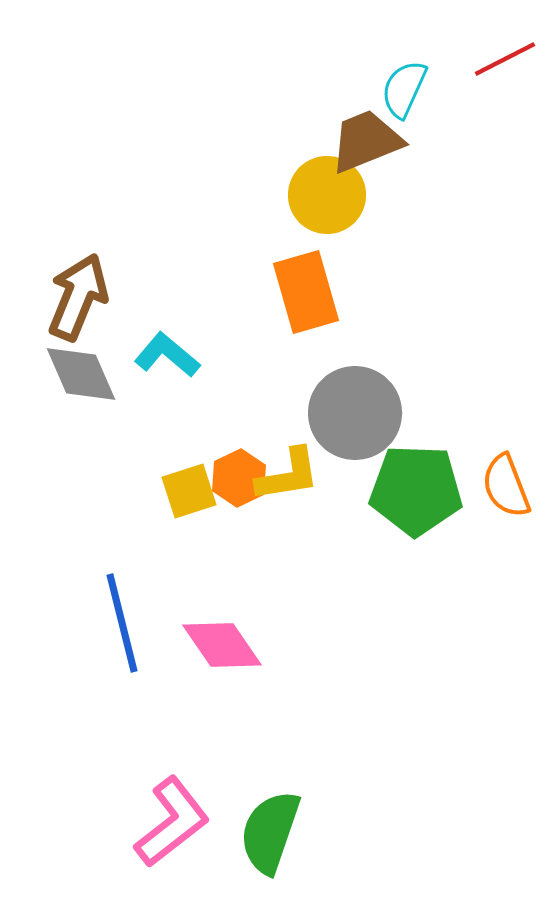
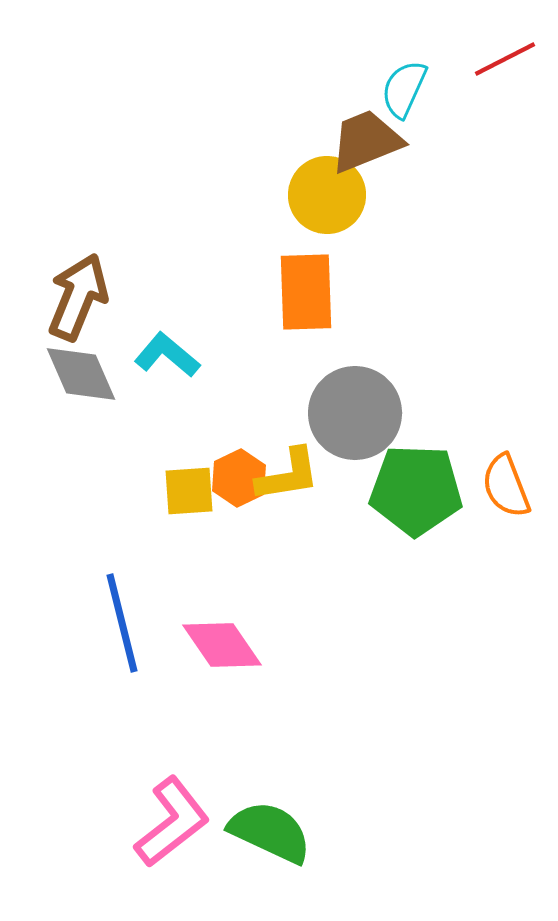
orange rectangle: rotated 14 degrees clockwise
yellow square: rotated 14 degrees clockwise
green semicircle: rotated 96 degrees clockwise
